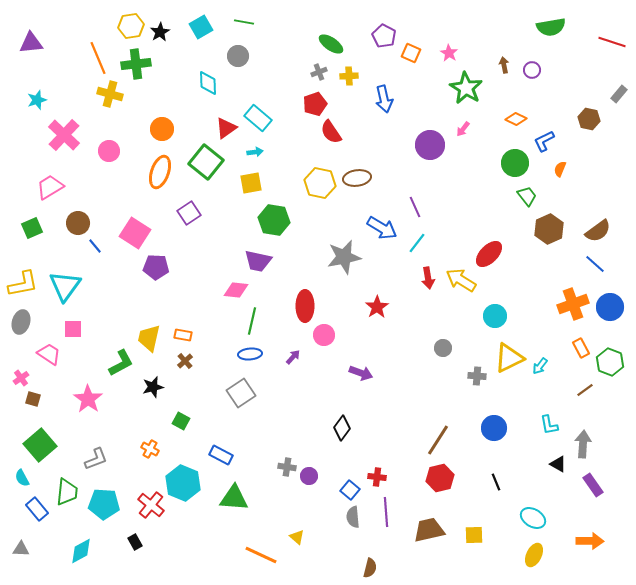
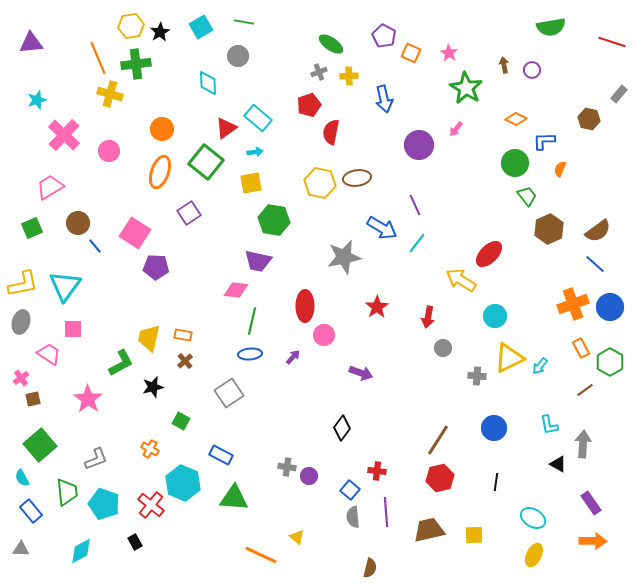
red pentagon at (315, 104): moved 6 px left, 1 px down
pink arrow at (463, 129): moved 7 px left
red semicircle at (331, 132): rotated 45 degrees clockwise
blue L-shape at (544, 141): rotated 25 degrees clockwise
purple circle at (430, 145): moved 11 px left
purple line at (415, 207): moved 2 px up
red arrow at (428, 278): moved 39 px down; rotated 20 degrees clockwise
green hexagon at (610, 362): rotated 8 degrees clockwise
gray square at (241, 393): moved 12 px left
brown square at (33, 399): rotated 28 degrees counterclockwise
red cross at (377, 477): moved 6 px up
black line at (496, 482): rotated 30 degrees clockwise
purple rectangle at (593, 485): moved 2 px left, 18 px down
green trapezoid at (67, 492): rotated 12 degrees counterclockwise
cyan pentagon at (104, 504): rotated 16 degrees clockwise
blue rectangle at (37, 509): moved 6 px left, 2 px down
orange arrow at (590, 541): moved 3 px right
